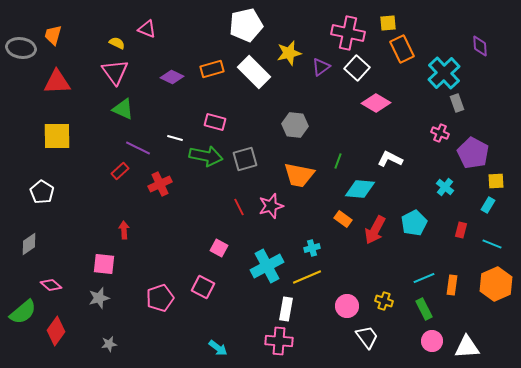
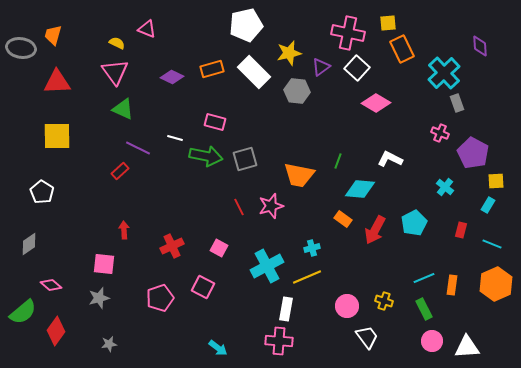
gray hexagon at (295, 125): moved 2 px right, 34 px up
red cross at (160, 184): moved 12 px right, 62 px down
